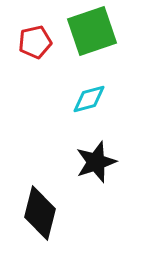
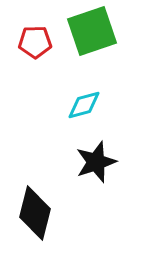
red pentagon: rotated 12 degrees clockwise
cyan diamond: moved 5 px left, 6 px down
black diamond: moved 5 px left
